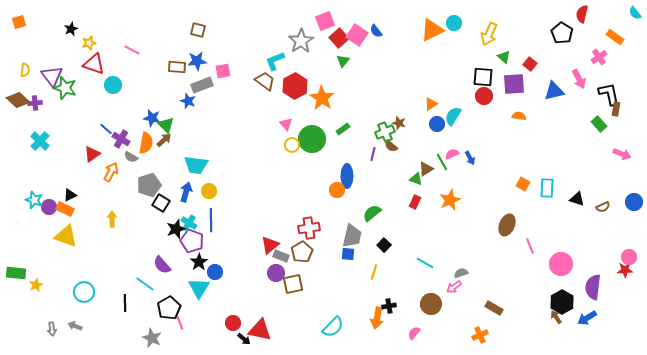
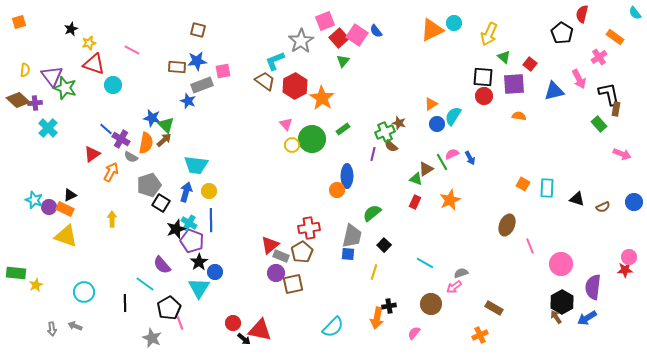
cyan cross at (40, 141): moved 8 px right, 13 px up
